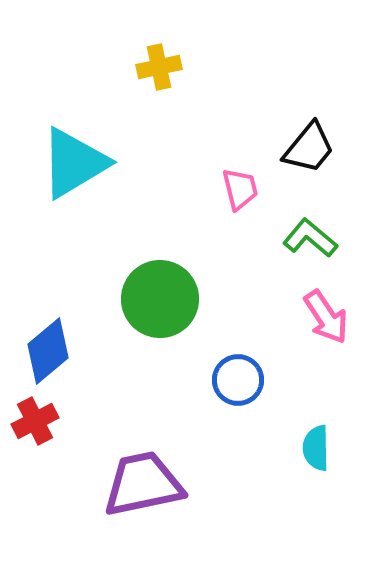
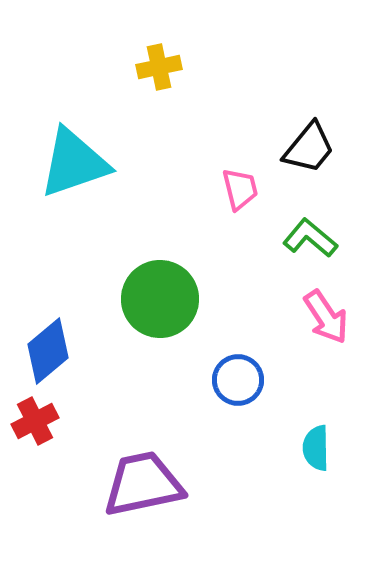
cyan triangle: rotated 12 degrees clockwise
